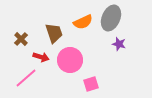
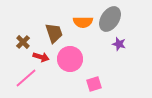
gray ellipse: moved 1 px left, 1 px down; rotated 10 degrees clockwise
orange semicircle: rotated 24 degrees clockwise
brown cross: moved 2 px right, 3 px down
pink circle: moved 1 px up
pink square: moved 3 px right
